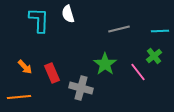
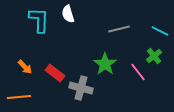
cyan line: rotated 30 degrees clockwise
red rectangle: moved 3 px right; rotated 30 degrees counterclockwise
